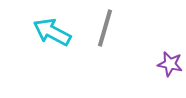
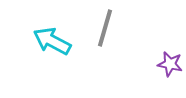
cyan arrow: moved 9 px down
